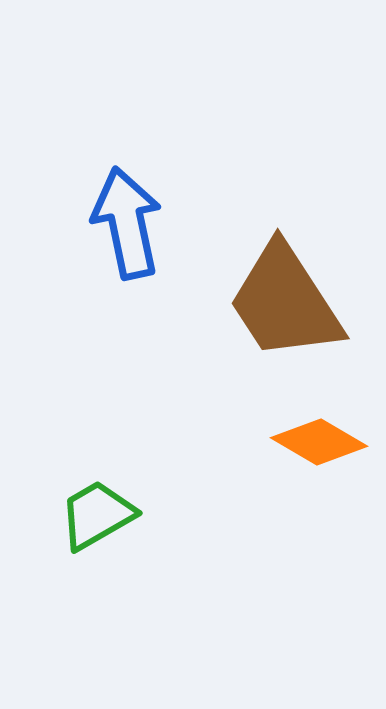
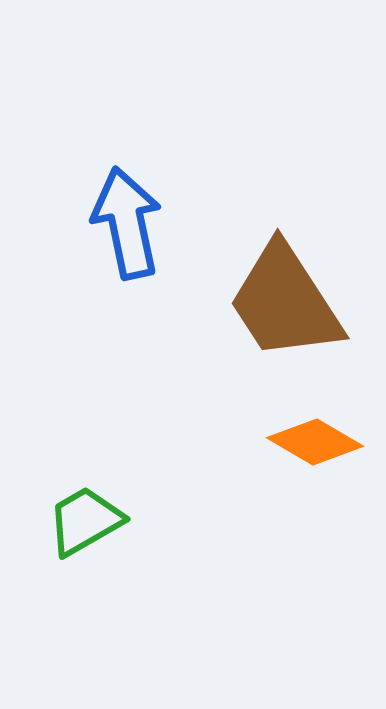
orange diamond: moved 4 px left
green trapezoid: moved 12 px left, 6 px down
